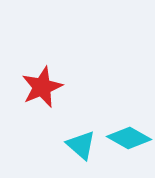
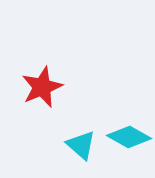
cyan diamond: moved 1 px up
